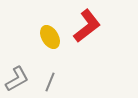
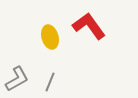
red L-shape: moved 2 px right; rotated 88 degrees counterclockwise
yellow ellipse: rotated 15 degrees clockwise
